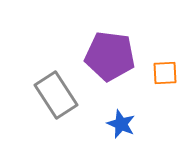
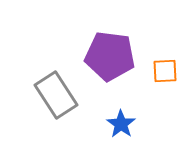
orange square: moved 2 px up
blue star: rotated 12 degrees clockwise
